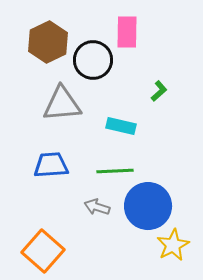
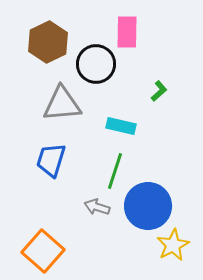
black circle: moved 3 px right, 4 px down
blue trapezoid: moved 5 px up; rotated 69 degrees counterclockwise
green line: rotated 69 degrees counterclockwise
